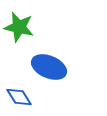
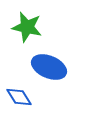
green star: moved 8 px right
